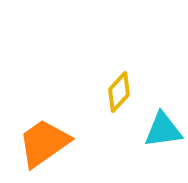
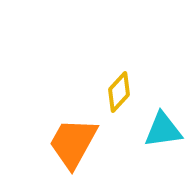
orange trapezoid: moved 29 px right; rotated 26 degrees counterclockwise
